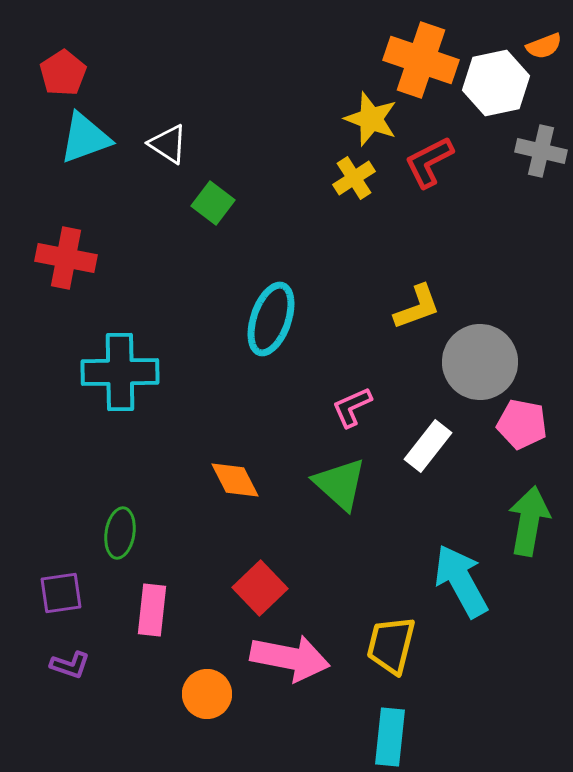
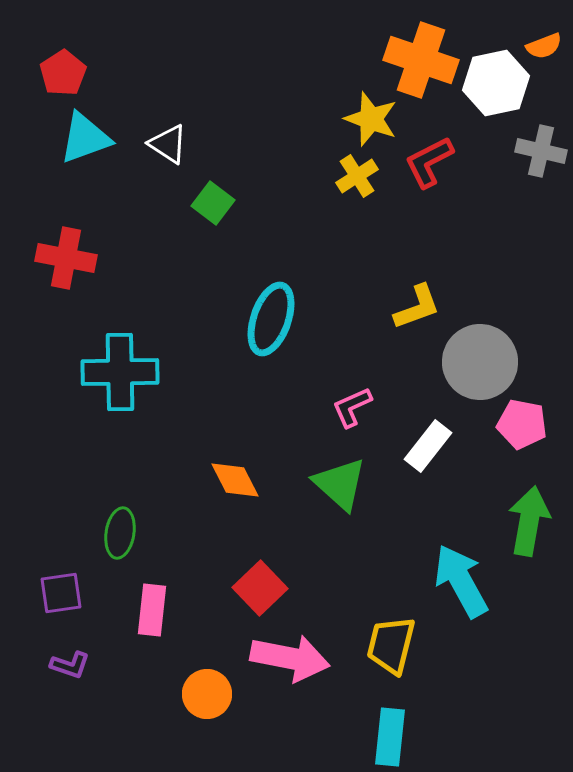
yellow cross: moved 3 px right, 2 px up
